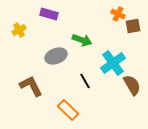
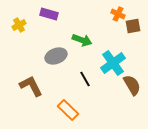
yellow cross: moved 5 px up
black line: moved 2 px up
